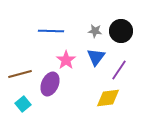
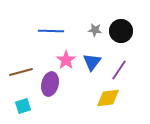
gray star: moved 1 px up
blue triangle: moved 4 px left, 5 px down
brown line: moved 1 px right, 2 px up
purple ellipse: rotated 10 degrees counterclockwise
cyan square: moved 2 px down; rotated 21 degrees clockwise
